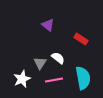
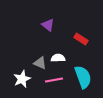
white semicircle: rotated 40 degrees counterclockwise
gray triangle: rotated 40 degrees counterclockwise
cyan semicircle: moved 1 px up; rotated 10 degrees counterclockwise
